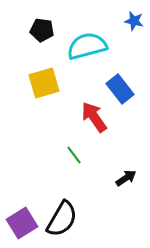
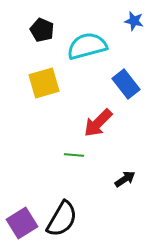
black pentagon: rotated 15 degrees clockwise
blue rectangle: moved 6 px right, 5 px up
red arrow: moved 4 px right, 6 px down; rotated 100 degrees counterclockwise
green line: rotated 48 degrees counterclockwise
black arrow: moved 1 px left, 1 px down
